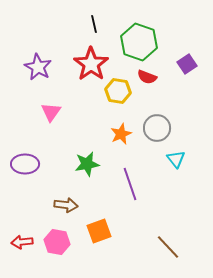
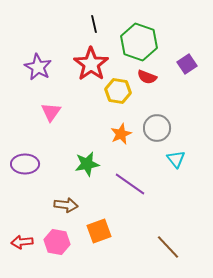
purple line: rotated 36 degrees counterclockwise
